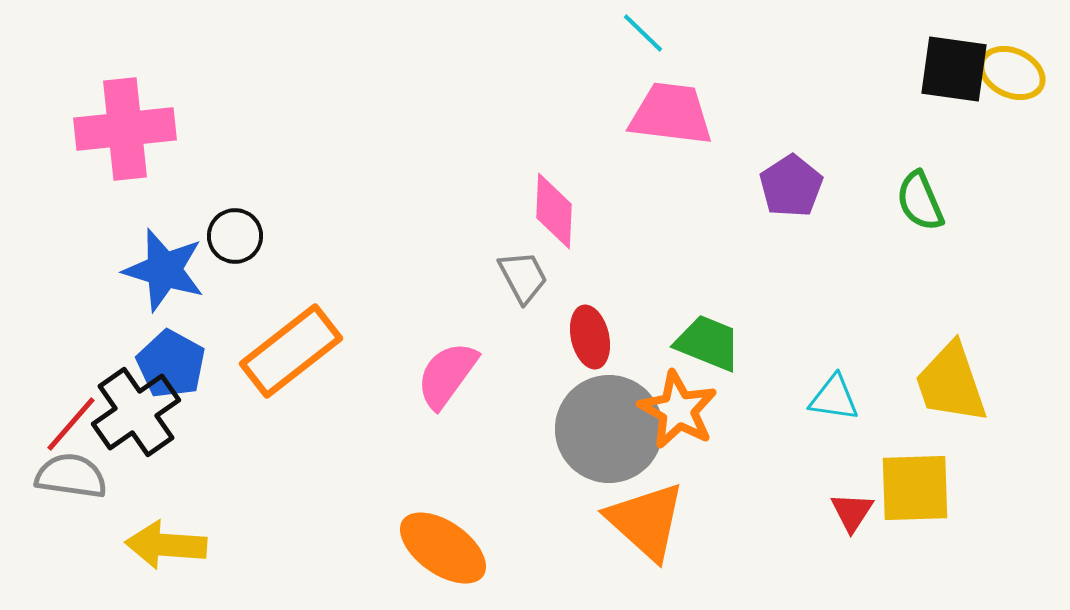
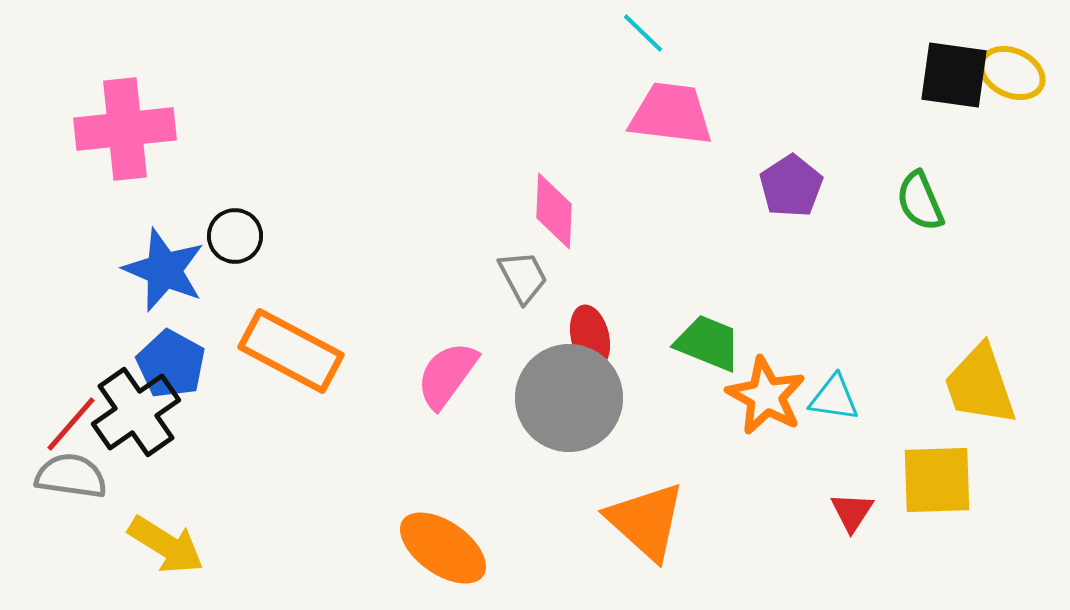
black square: moved 6 px down
blue star: rotated 6 degrees clockwise
orange rectangle: rotated 66 degrees clockwise
yellow trapezoid: moved 29 px right, 2 px down
orange star: moved 88 px right, 14 px up
gray circle: moved 40 px left, 31 px up
yellow square: moved 22 px right, 8 px up
yellow arrow: rotated 152 degrees counterclockwise
